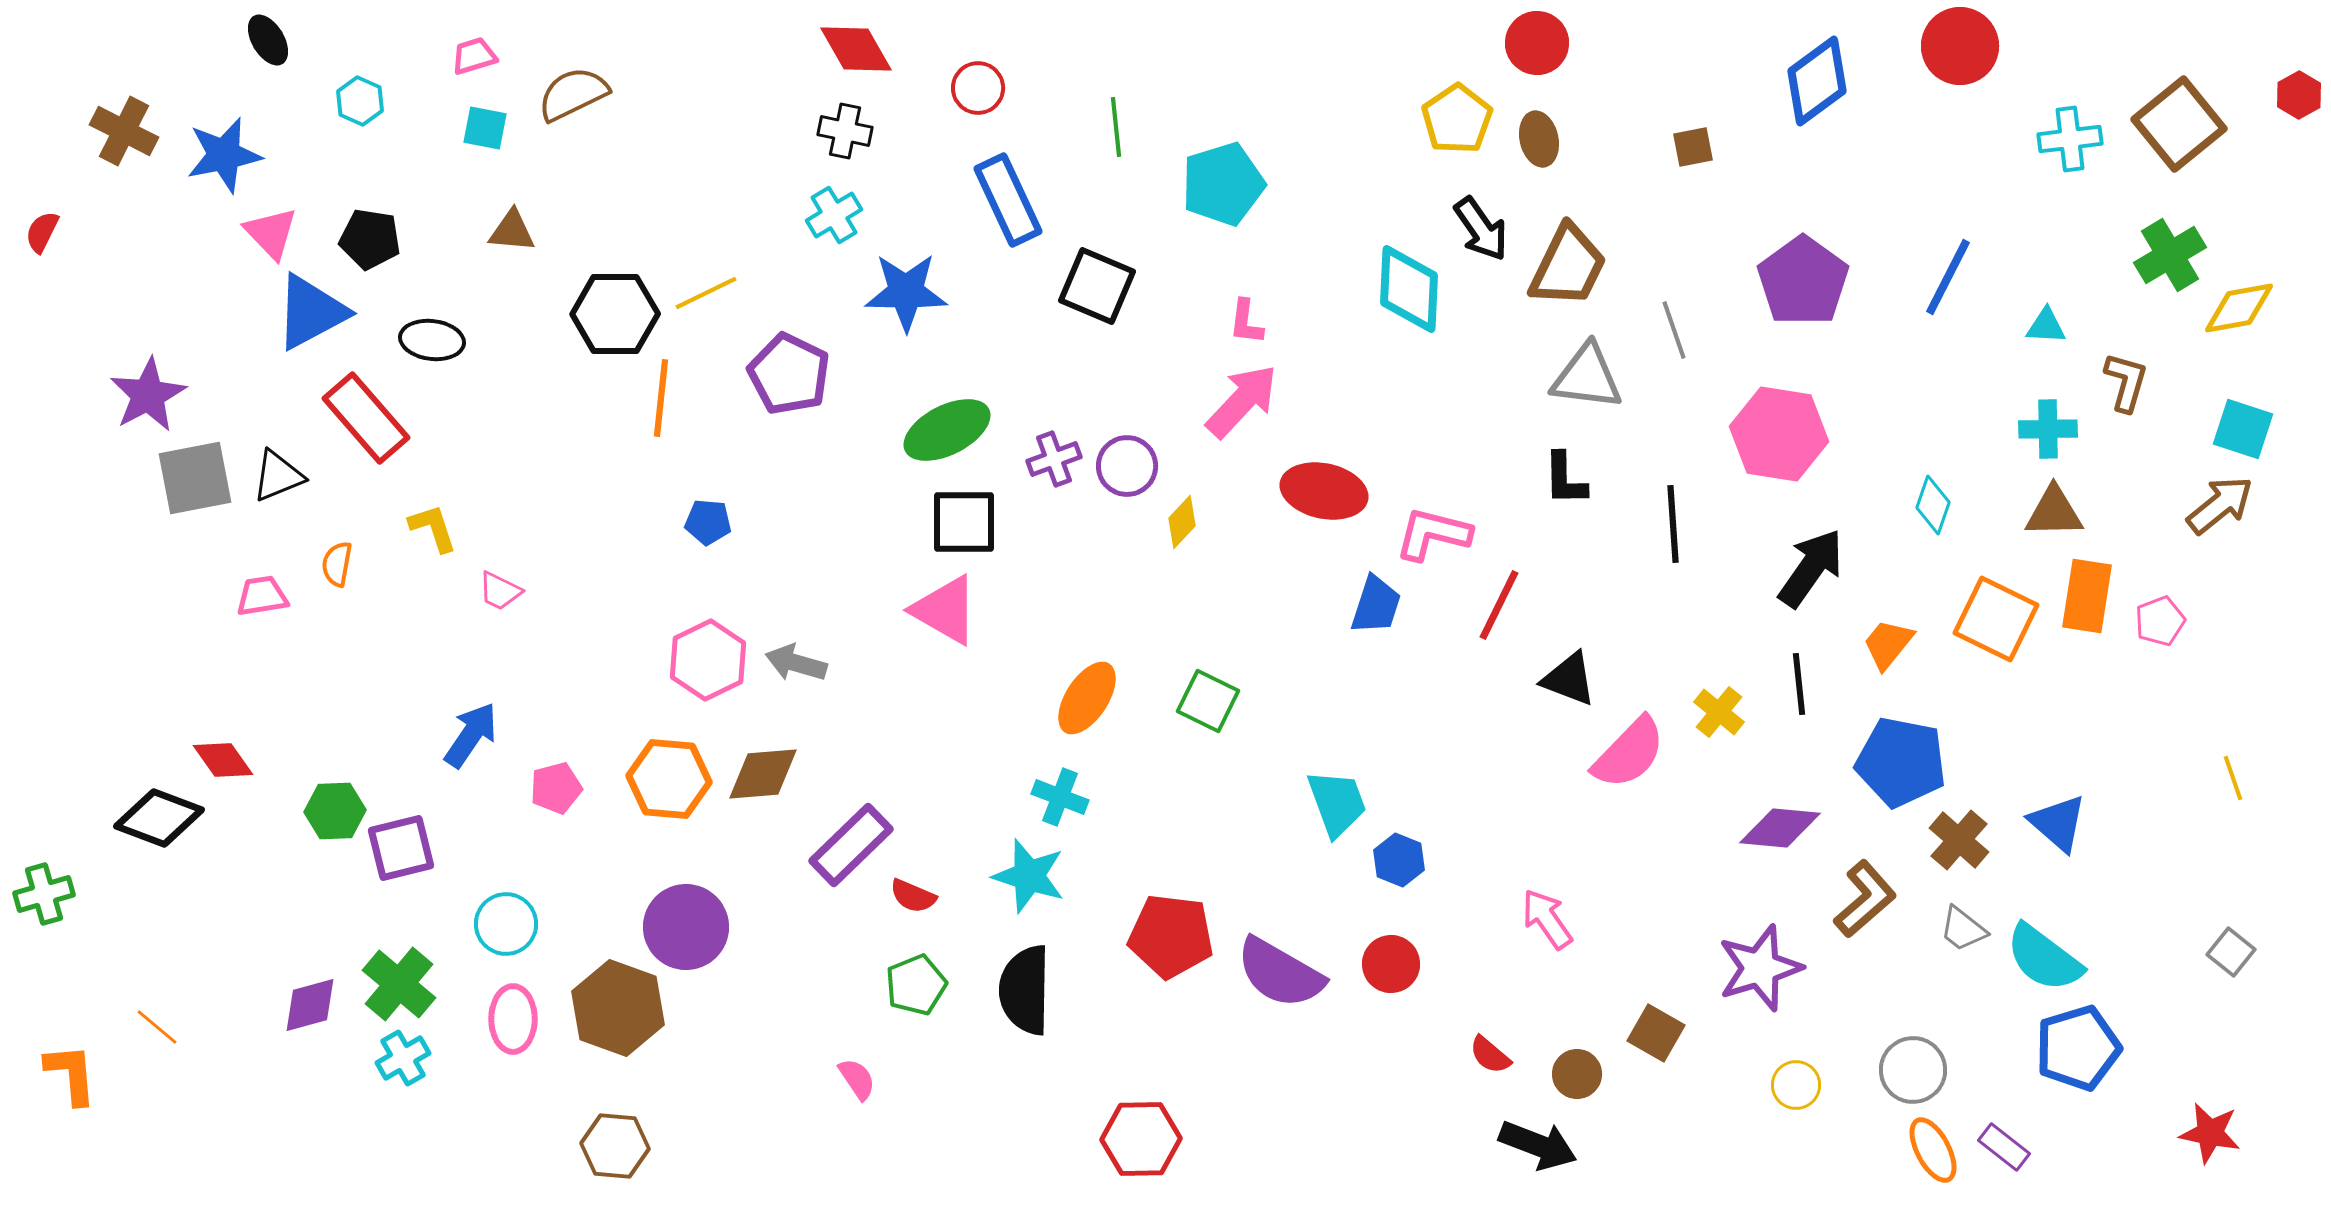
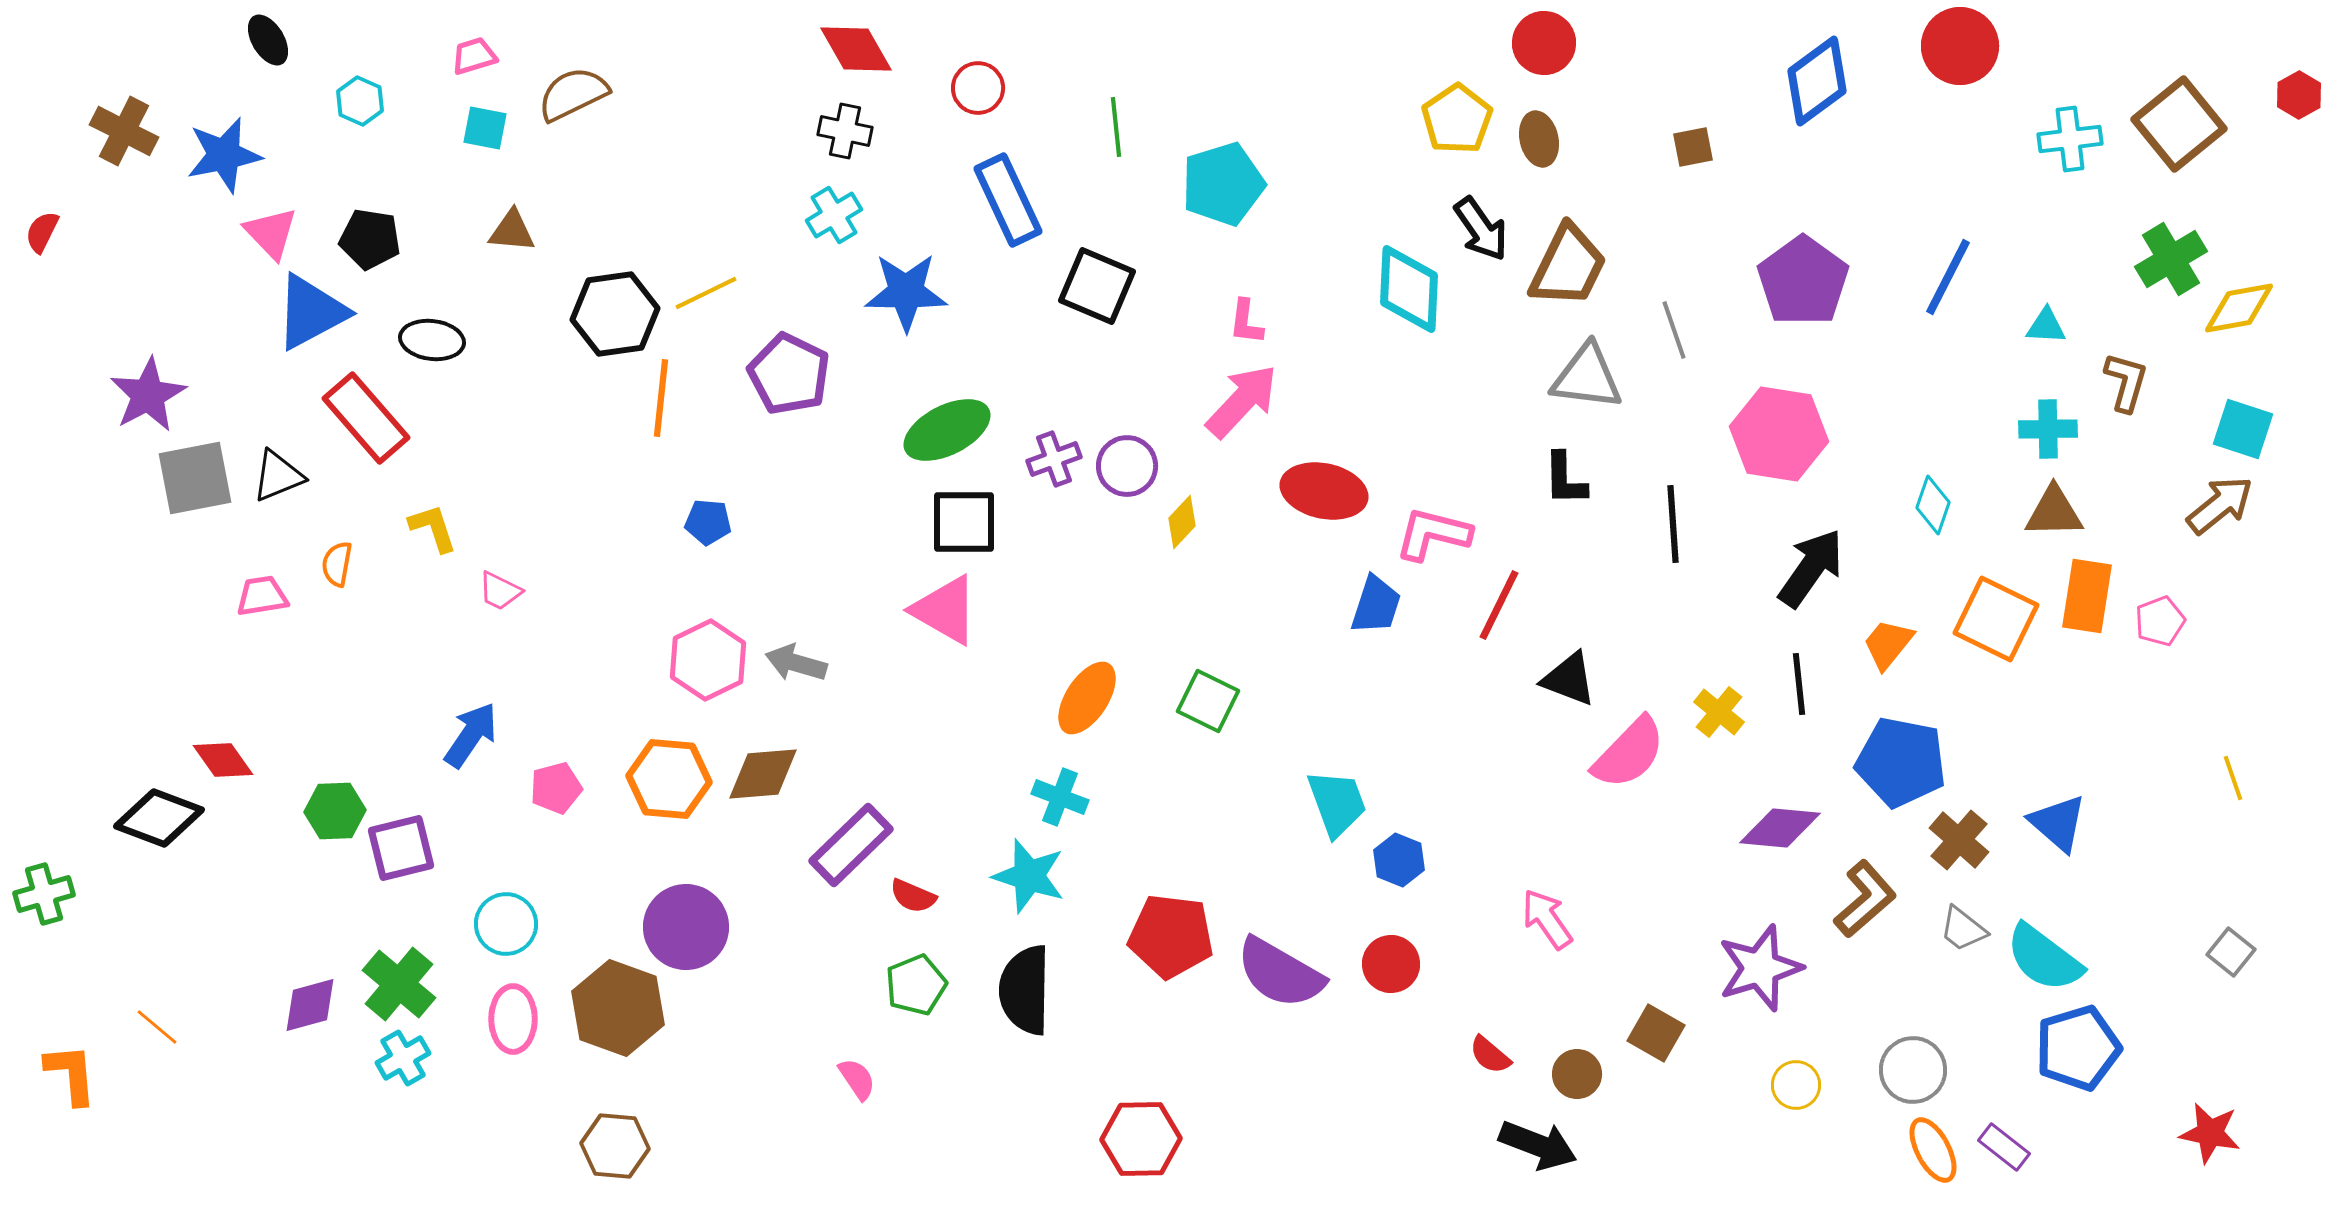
red circle at (1537, 43): moved 7 px right
green cross at (2170, 255): moved 1 px right, 4 px down
black hexagon at (615, 314): rotated 8 degrees counterclockwise
